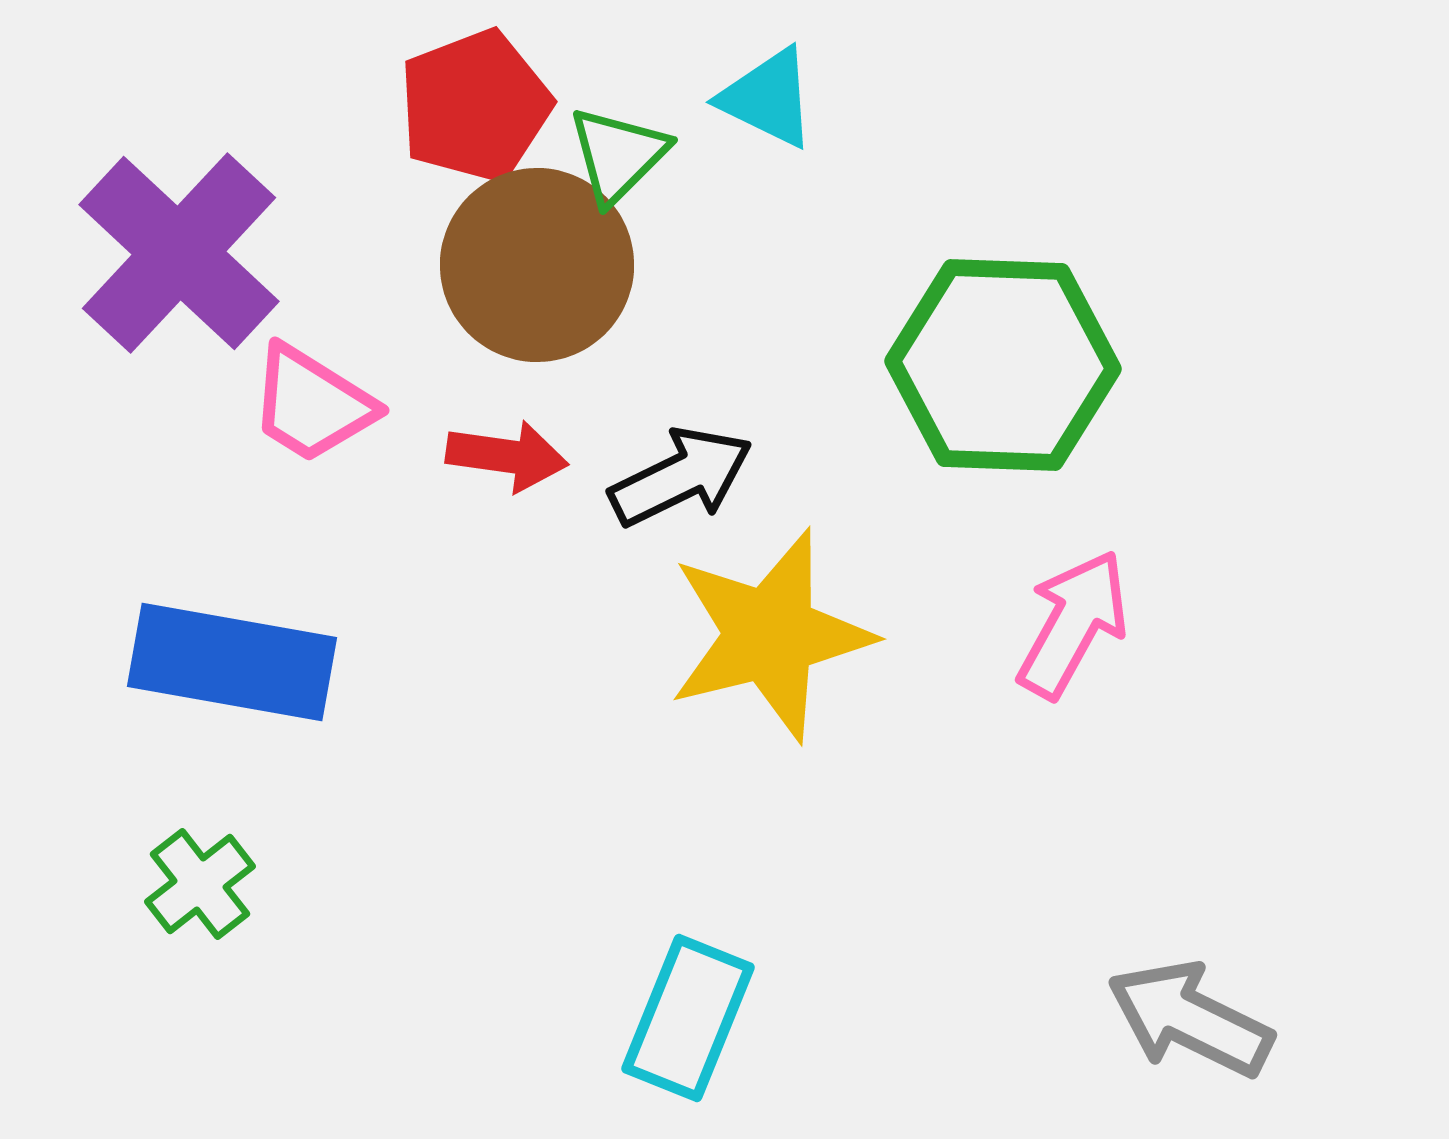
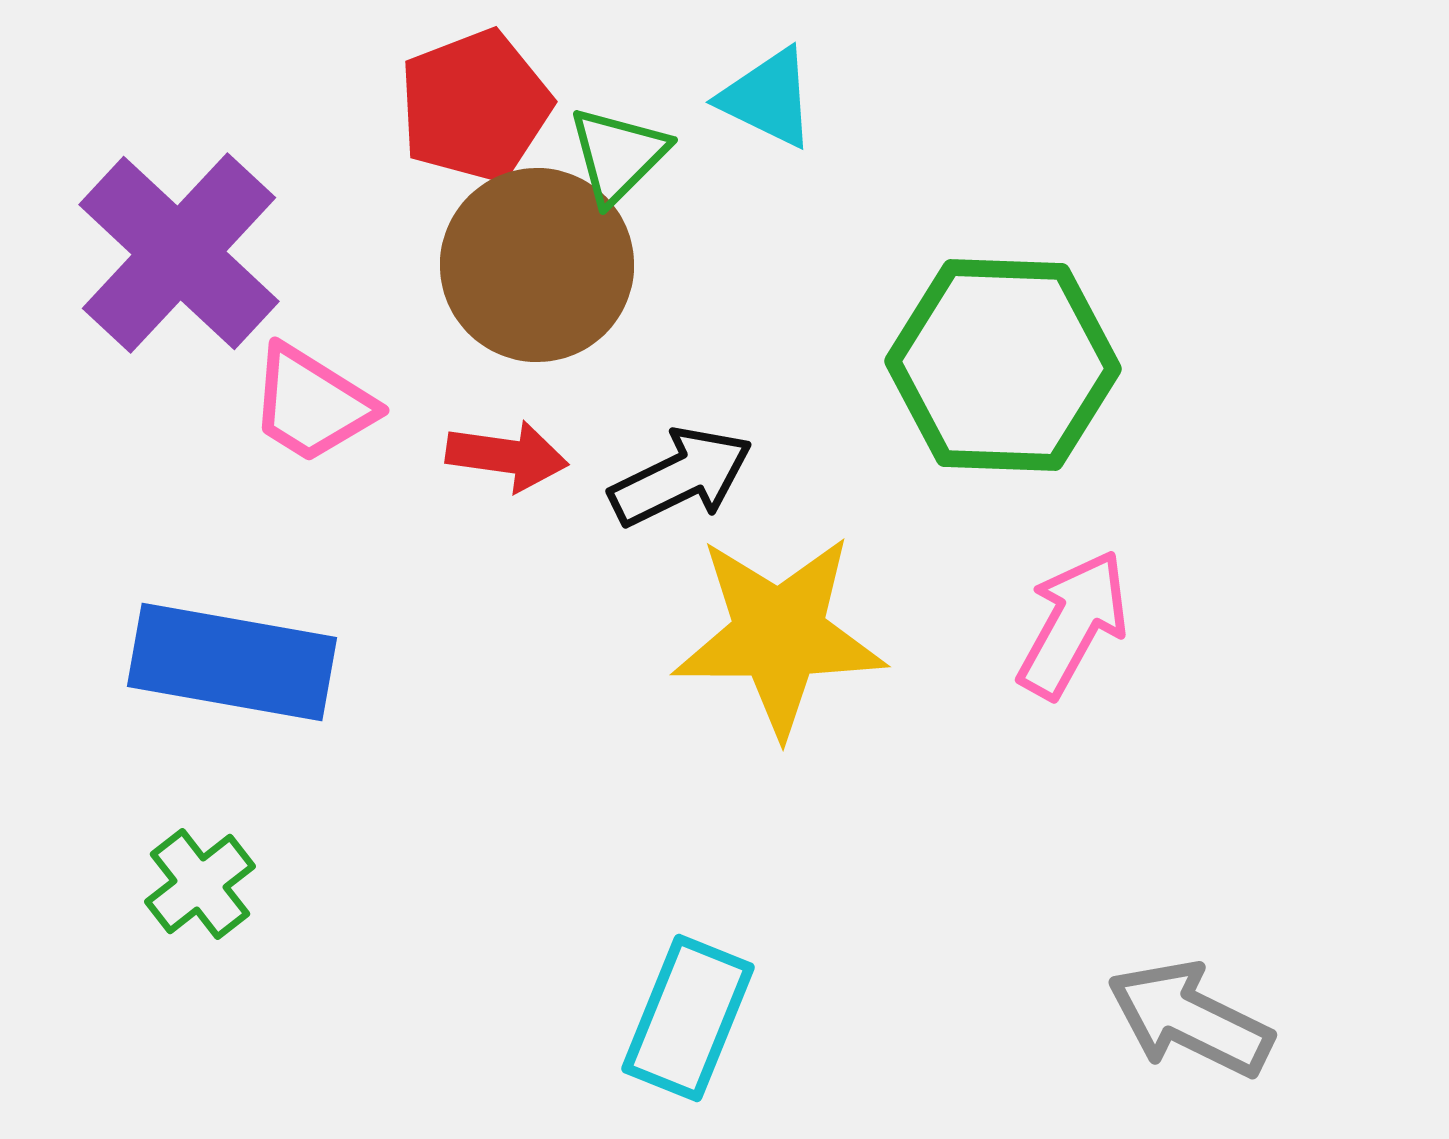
yellow star: moved 9 px right; rotated 14 degrees clockwise
